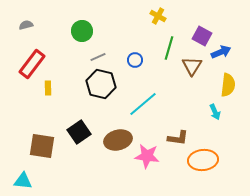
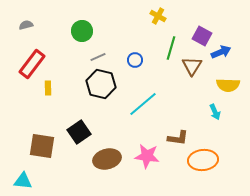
green line: moved 2 px right
yellow semicircle: rotated 85 degrees clockwise
brown ellipse: moved 11 px left, 19 px down
